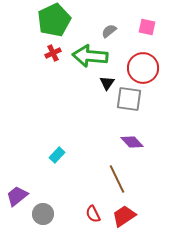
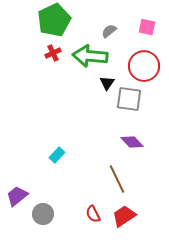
red circle: moved 1 px right, 2 px up
